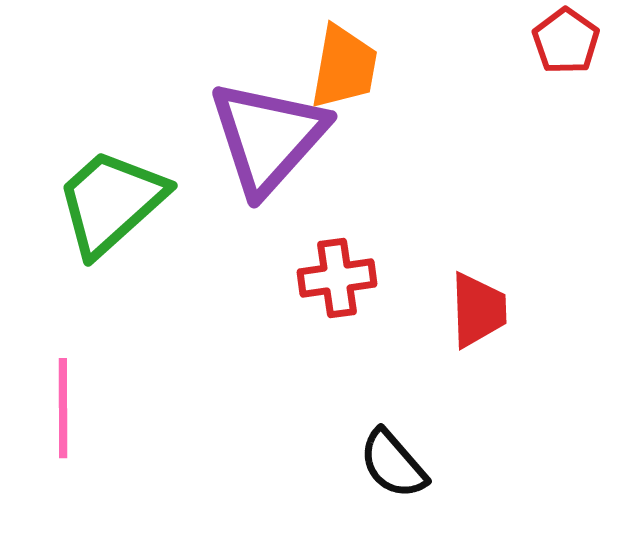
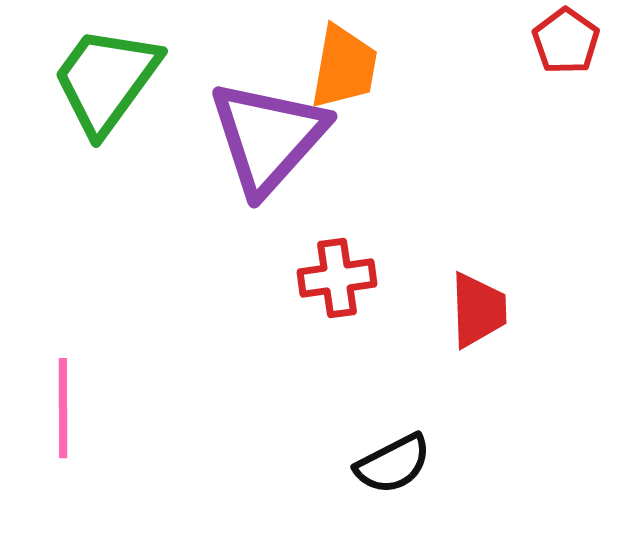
green trapezoid: moved 5 px left, 122 px up; rotated 12 degrees counterclockwise
black semicircle: rotated 76 degrees counterclockwise
